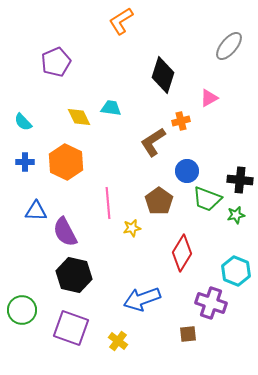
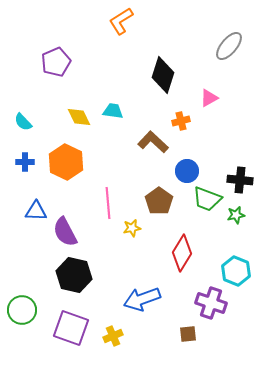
cyan trapezoid: moved 2 px right, 3 px down
brown L-shape: rotated 76 degrees clockwise
yellow cross: moved 5 px left, 5 px up; rotated 30 degrees clockwise
